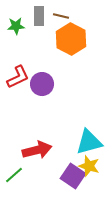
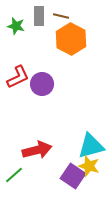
green star: rotated 18 degrees clockwise
cyan triangle: moved 2 px right, 4 px down
